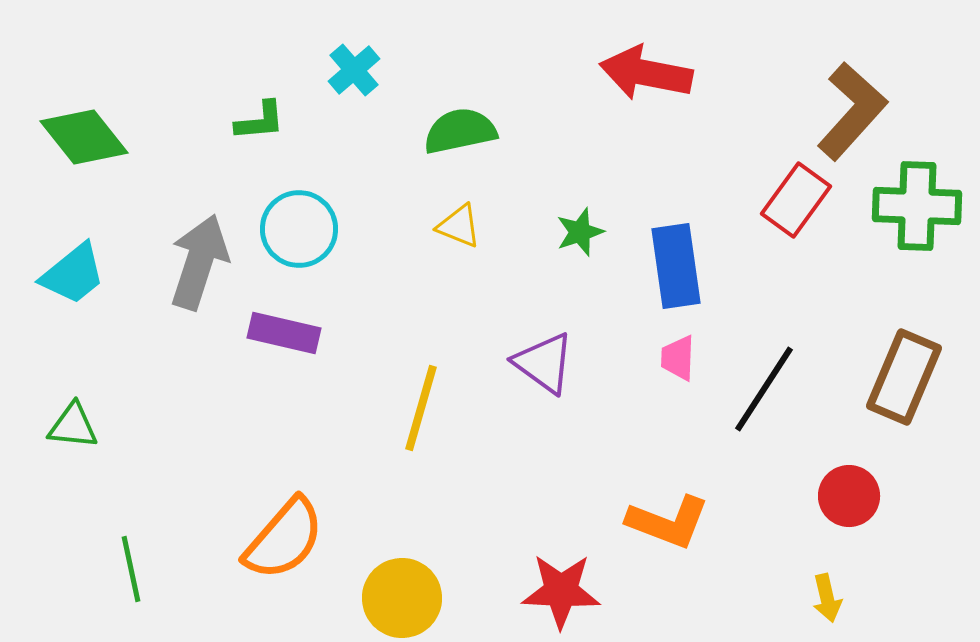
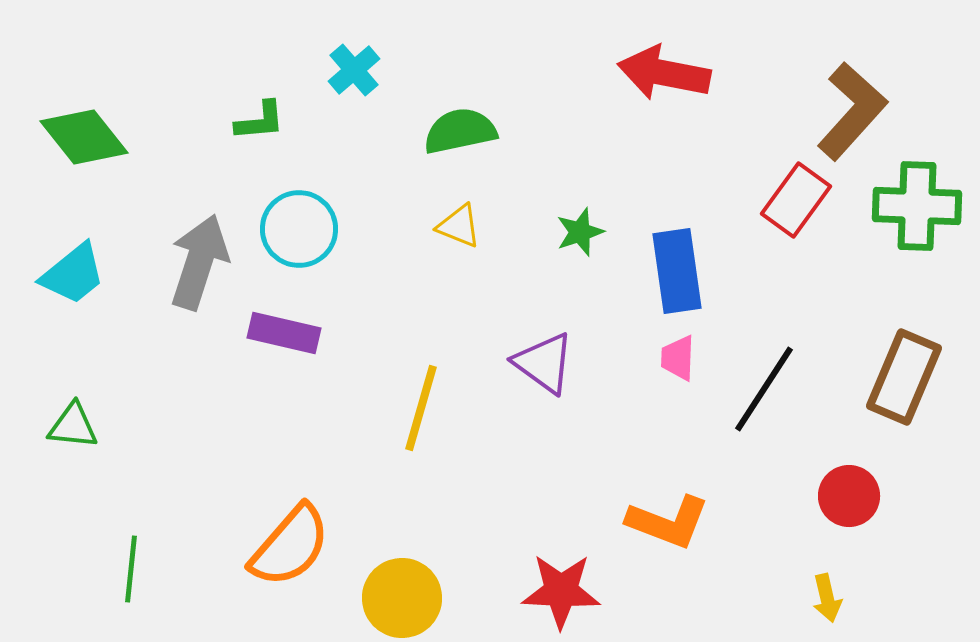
red arrow: moved 18 px right
blue rectangle: moved 1 px right, 5 px down
orange semicircle: moved 6 px right, 7 px down
green line: rotated 18 degrees clockwise
